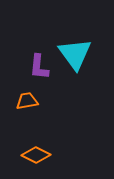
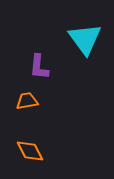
cyan triangle: moved 10 px right, 15 px up
orange diamond: moved 6 px left, 4 px up; rotated 36 degrees clockwise
